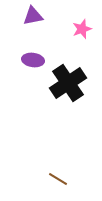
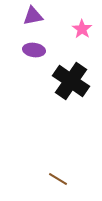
pink star: rotated 18 degrees counterclockwise
purple ellipse: moved 1 px right, 10 px up
black cross: moved 3 px right, 2 px up; rotated 21 degrees counterclockwise
